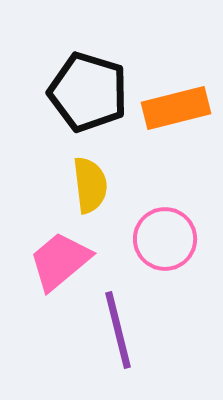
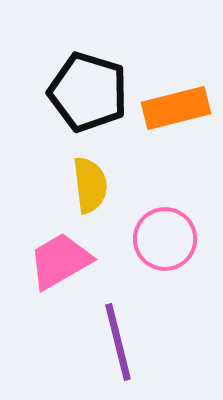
pink trapezoid: rotated 10 degrees clockwise
purple line: moved 12 px down
